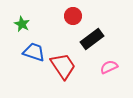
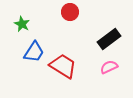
red circle: moved 3 px left, 4 px up
black rectangle: moved 17 px right
blue trapezoid: rotated 105 degrees clockwise
red trapezoid: rotated 24 degrees counterclockwise
